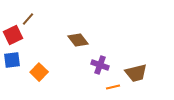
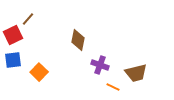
brown diamond: rotated 50 degrees clockwise
blue square: moved 1 px right
orange line: rotated 40 degrees clockwise
